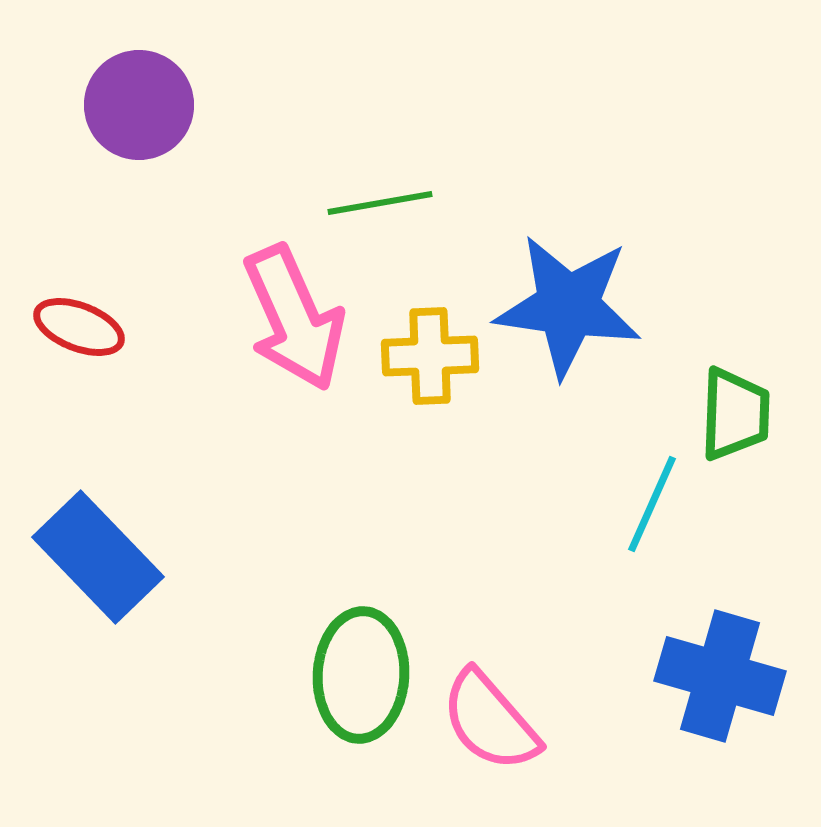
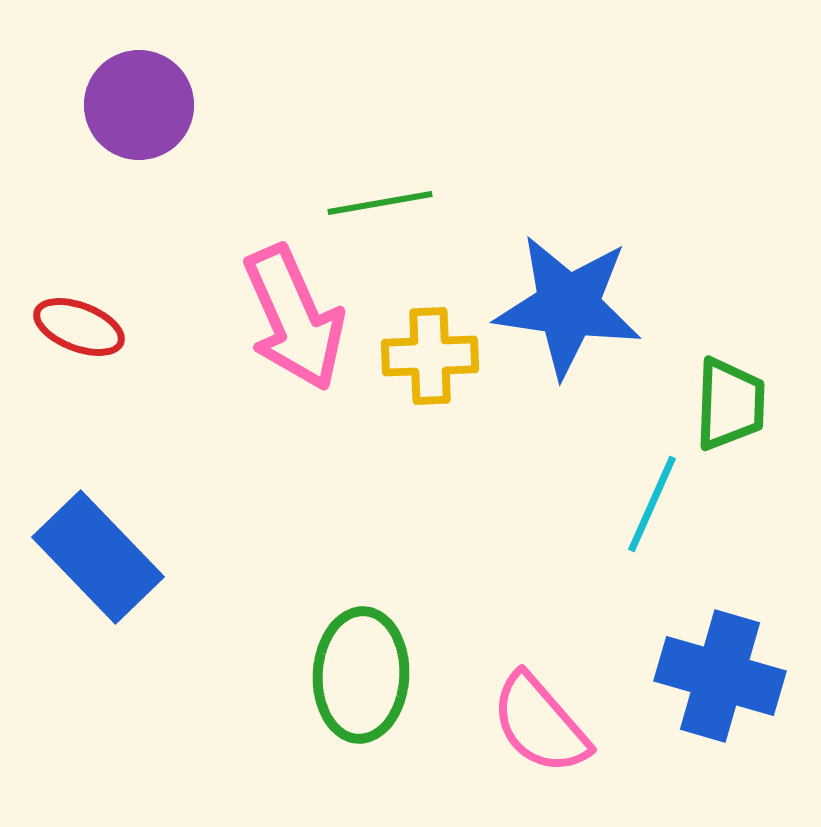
green trapezoid: moved 5 px left, 10 px up
pink semicircle: moved 50 px right, 3 px down
